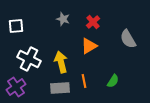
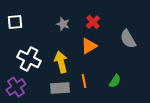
gray star: moved 5 px down
white square: moved 1 px left, 4 px up
green semicircle: moved 2 px right
